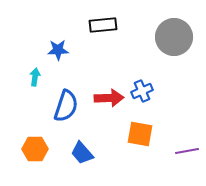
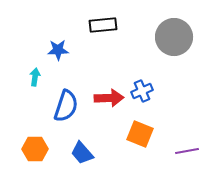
orange square: rotated 12 degrees clockwise
